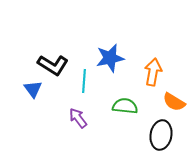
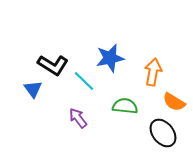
cyan line: rotated 50 degrees counterclockwise
black ellipse: moved 2 px right, 2 px up; rotated 48 degrees counterclockwise
